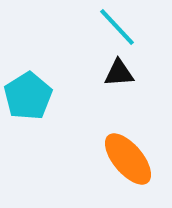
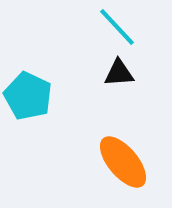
cyan pentagon: rotated 15 degrees counterclockwise
orange ellipse: moved 5 px left, 3 px down
